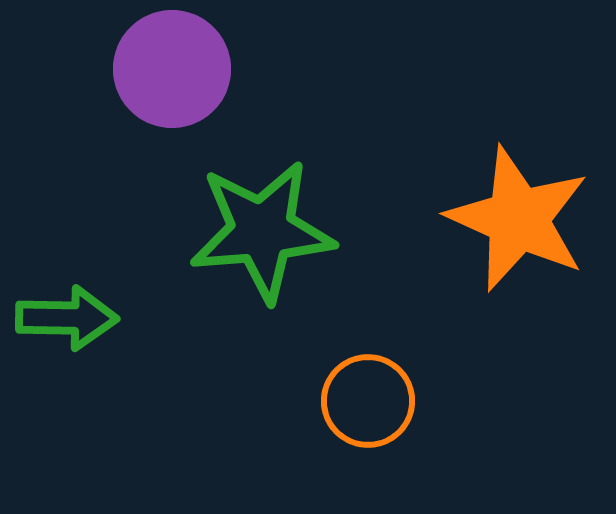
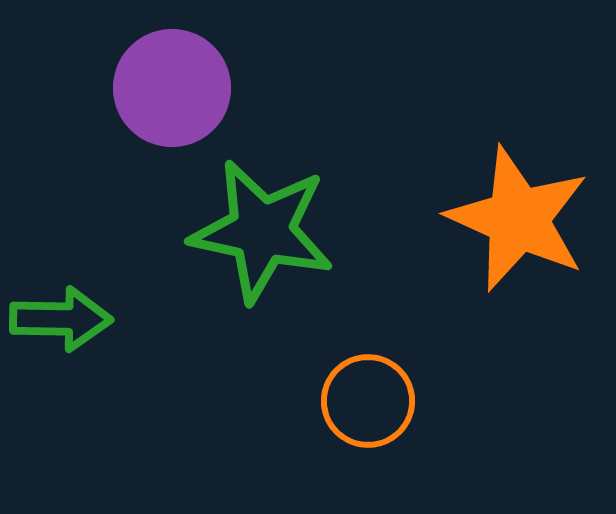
purple circle: moved 19 px down
green star: rotated 17 degrees clockwise
green arrow: moved 6 px left, 1 px down
